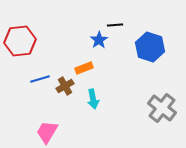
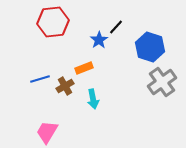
black line: moved 1 px right, 2 px down; rotated 42 degrees counterclockwise
red hexagon: moved 33 px right, 19 px up
gray cross: moved 26 px up; rotated 16 degrees clockwise
